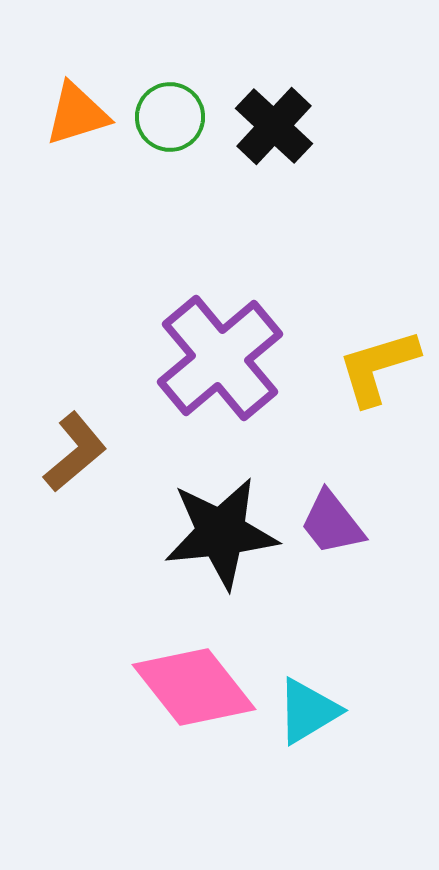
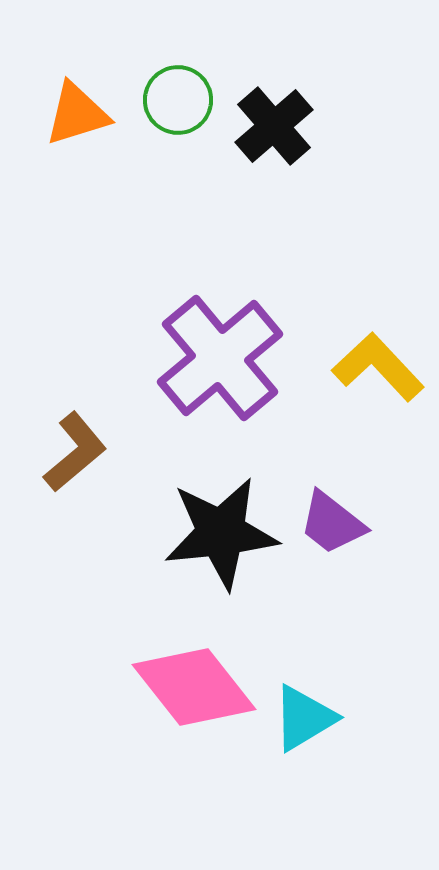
green circle: moved 8 px right, 17 px up
black cross: rotated 6 degrees clockwise
yellow L-shape: rotated 64 degrees clockwise
purple trapezoid: rotated 14 degrees counterclockwise
cyan triangle: moved 4 px left, 7 px down
